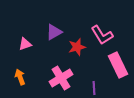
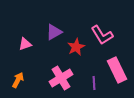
red star: moved 1 px left; rotated 12 degrees counterclockwise
pink rectangle: moved 1 px left, 5 px down
orange arrow: moved 2 px left, 3 px down; rotated 49 degrees clockwise
purple line: moved 5 px up
